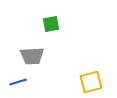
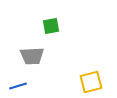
green square: moved 2 px down
blue line: moved 4 px down
